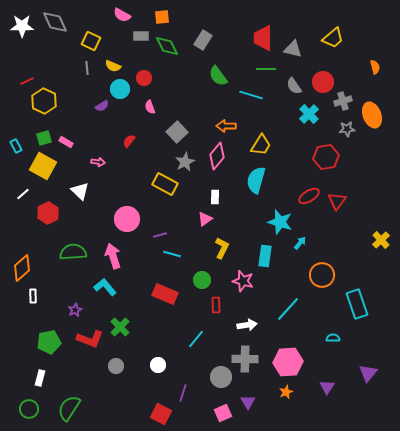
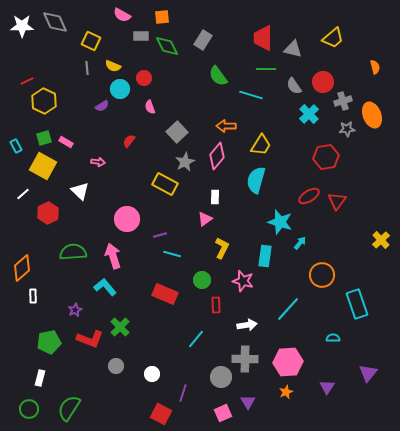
white circle at (158, 365): moved 6 px left, 9 px down
